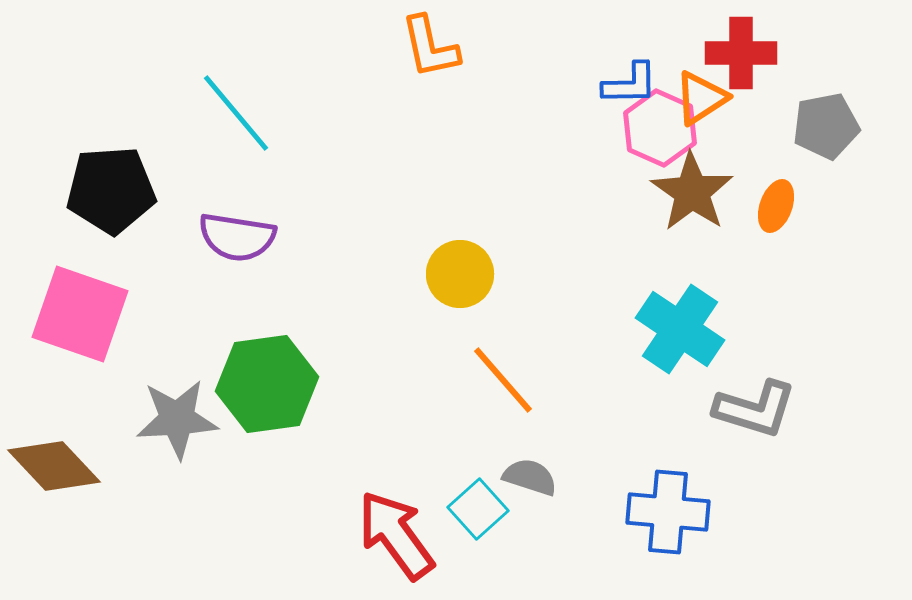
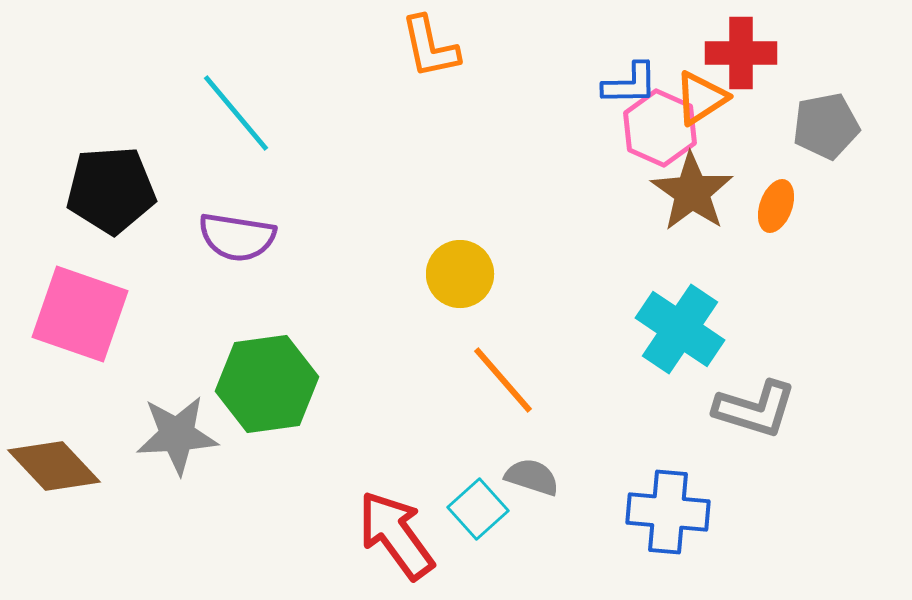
gray star: moved 16 px down
gray semicircle: moved 2 px right
